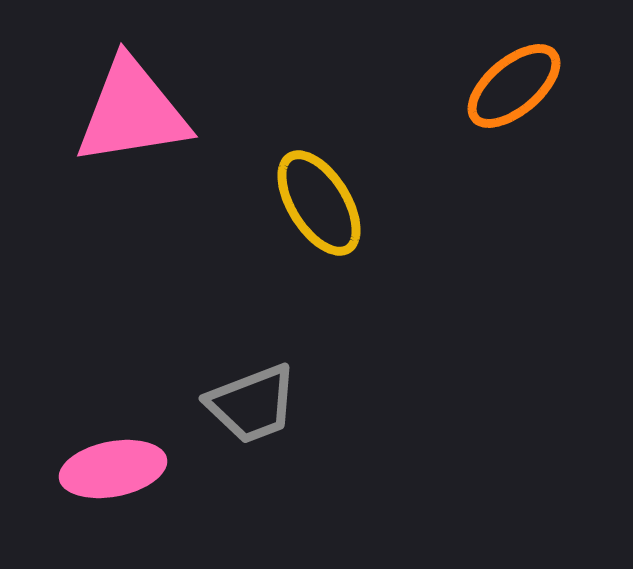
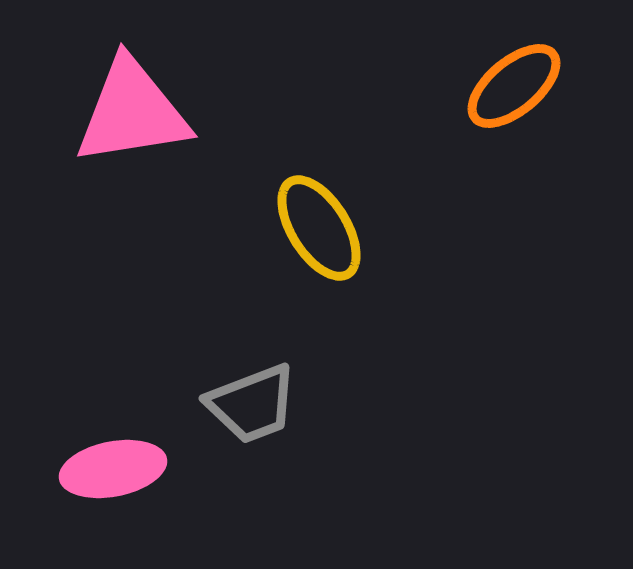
yellow ellipse: moved 25 px down
